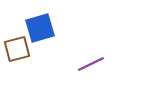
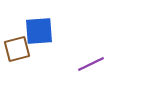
blue square: moved 1 px left, 3 px down; rotated 12 degrees clockwise
